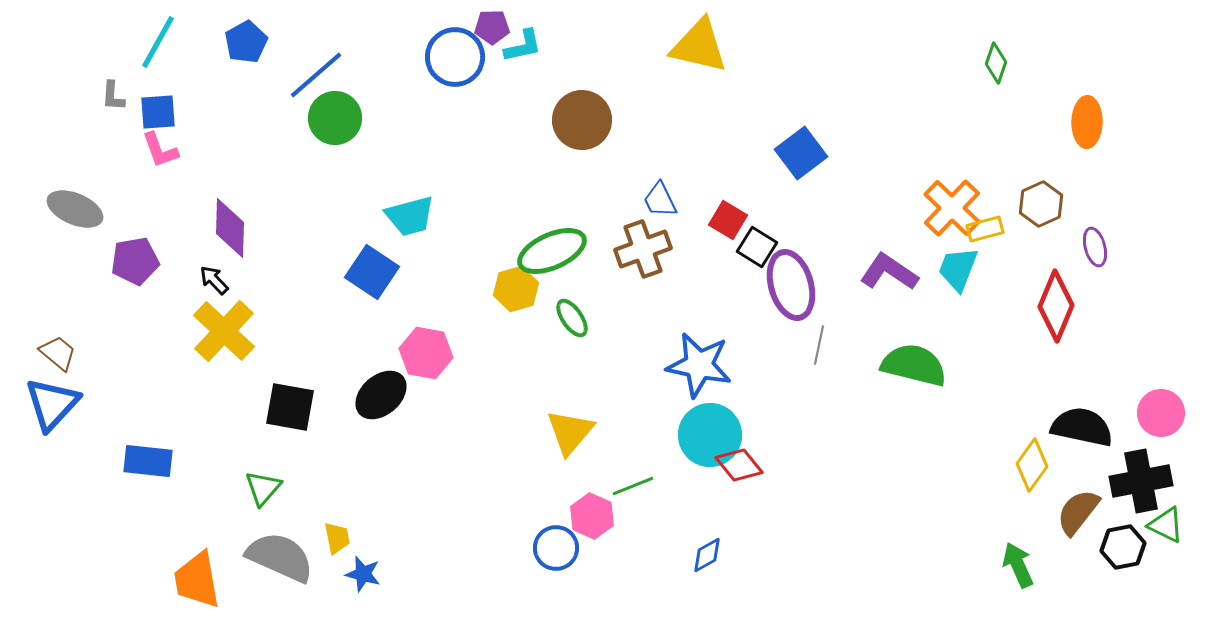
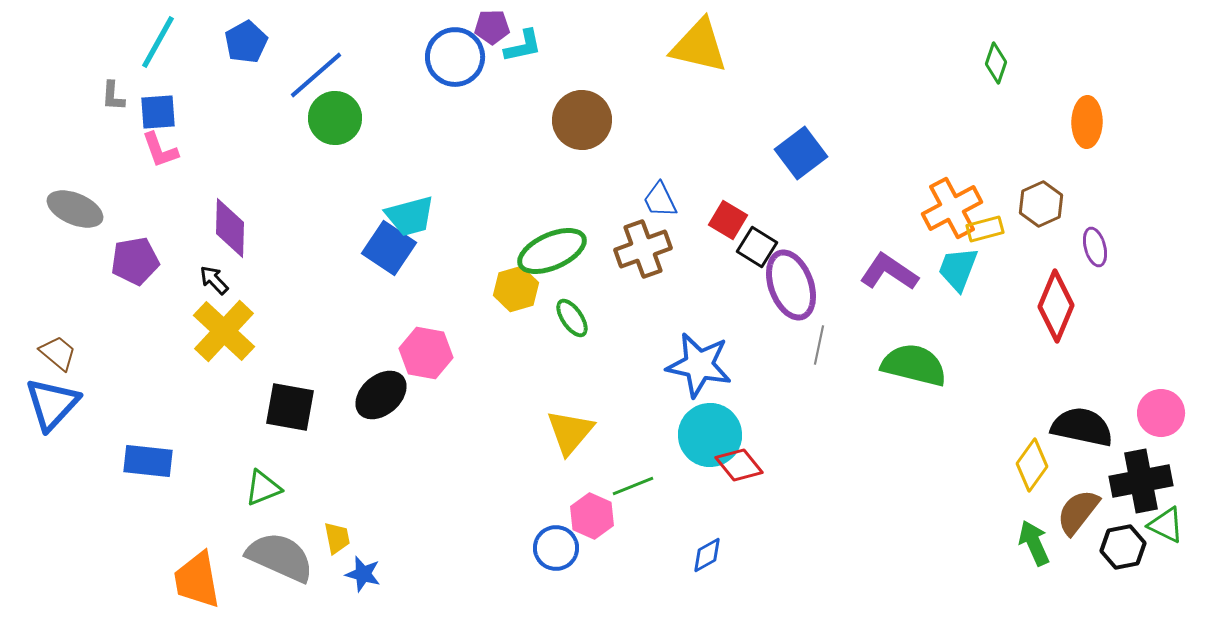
orange cross at (952, 208): rotated 18 degrees clockwise
blue square at (372, 272): moved 17 px right, 24 px up
purple ellipse at (791, 285): rotated 4 degrees counterclockwise
green triangle at (263, 488): rotated 27 degrees clockwise
green arrow at (1018, 565): moved 16 px right, 22 px up
